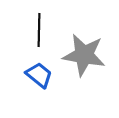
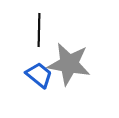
gray star: moved 15 px left, 9 px down
